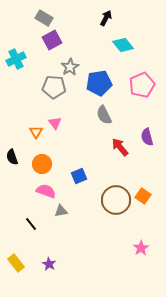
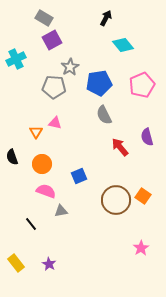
pink triangle: rotated 40 degrees counterclockwise
